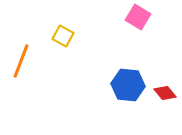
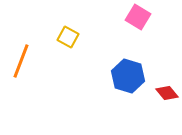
yellow square: moved 5 px right, 1 px down
blue hexagon: moved 9 px up; rotated 12 degrees clockwise
red diamond: moved 2 px right
